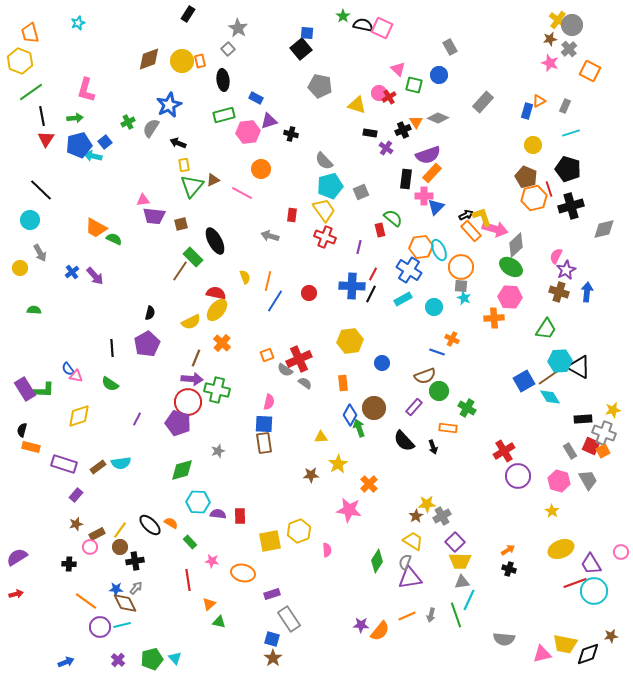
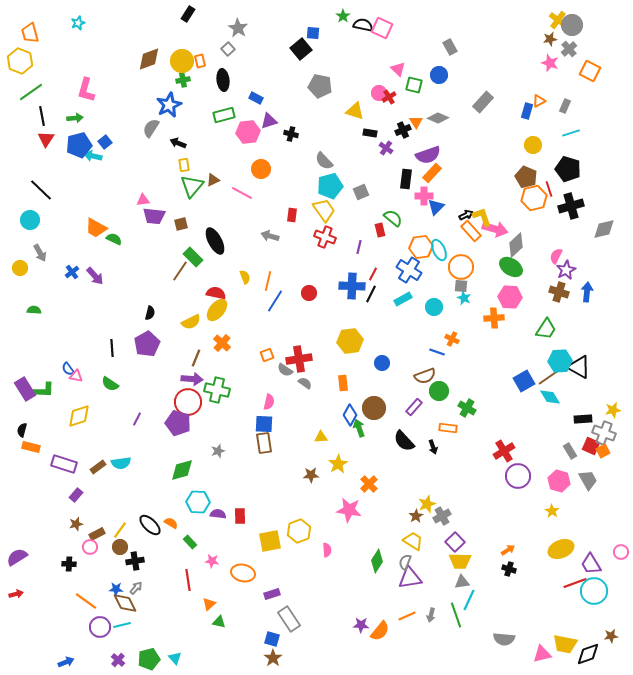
blue square at (307, 33): moved 6 px right
yellow triangle at (357, 105): moved 2 px left, 6 px down
green cross at (128, 122): moved 55 px right, 42 px up; rotated 16 degrees clockwise
red cross at (299, 359): rotated 15 degrees clockwise
yellow star at (427, 504): rotated 18 degrees counterclockwise
green pentagon at (152, 659): moved 3 px left
